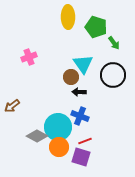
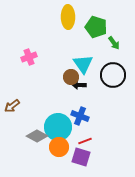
black arrow: moved 7 px up
